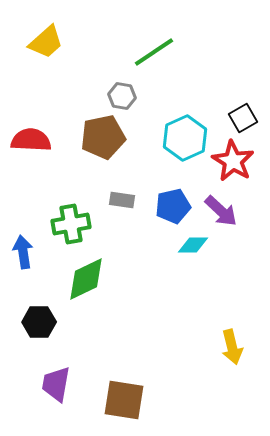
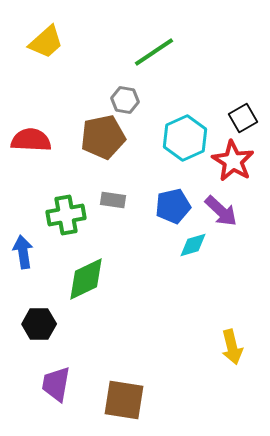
gray hexagon: moved 3 px right, 4 px down
gray rectangle: moved 9 px left
green cross: moved 5 px left, 9 px up
cyan diamond: rotated 16 degrees counterclockwise
black hexagon: moved 2 px down
